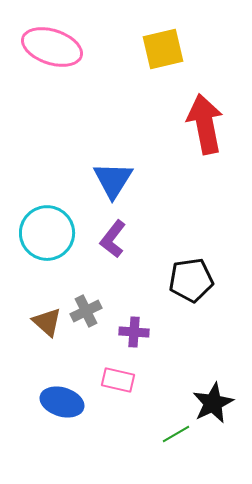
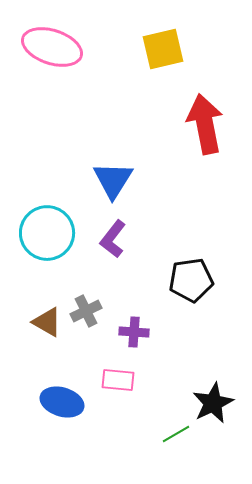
brown triangle: rotated 12 degrees counterclockwise
pink rectangle: rotated 8 degrees counterclockwise
